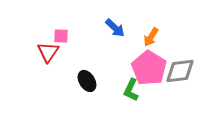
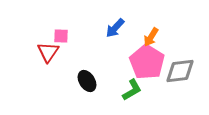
blue arrow: rotated 90 degrees clockwise
pink pentagon: moved 2 px left, 6 px up
green L-shape: moved 1 px right; rotated 145 degrees counterclockwise
